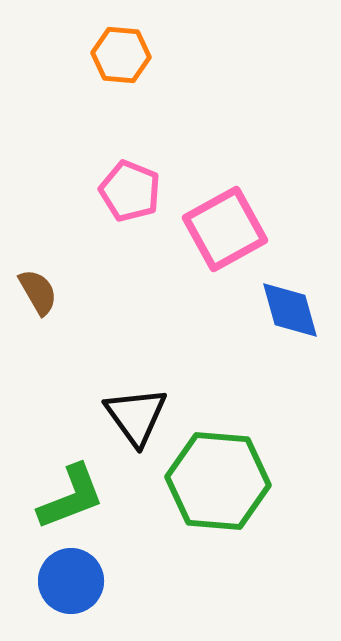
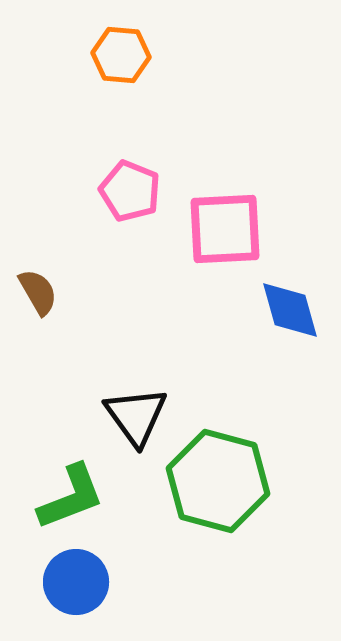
pink square: rotated 26 degrees clockwise
green hexagon: rotated 10 degrees clockwise
blue circle: moved 5 px right, 1 px down
